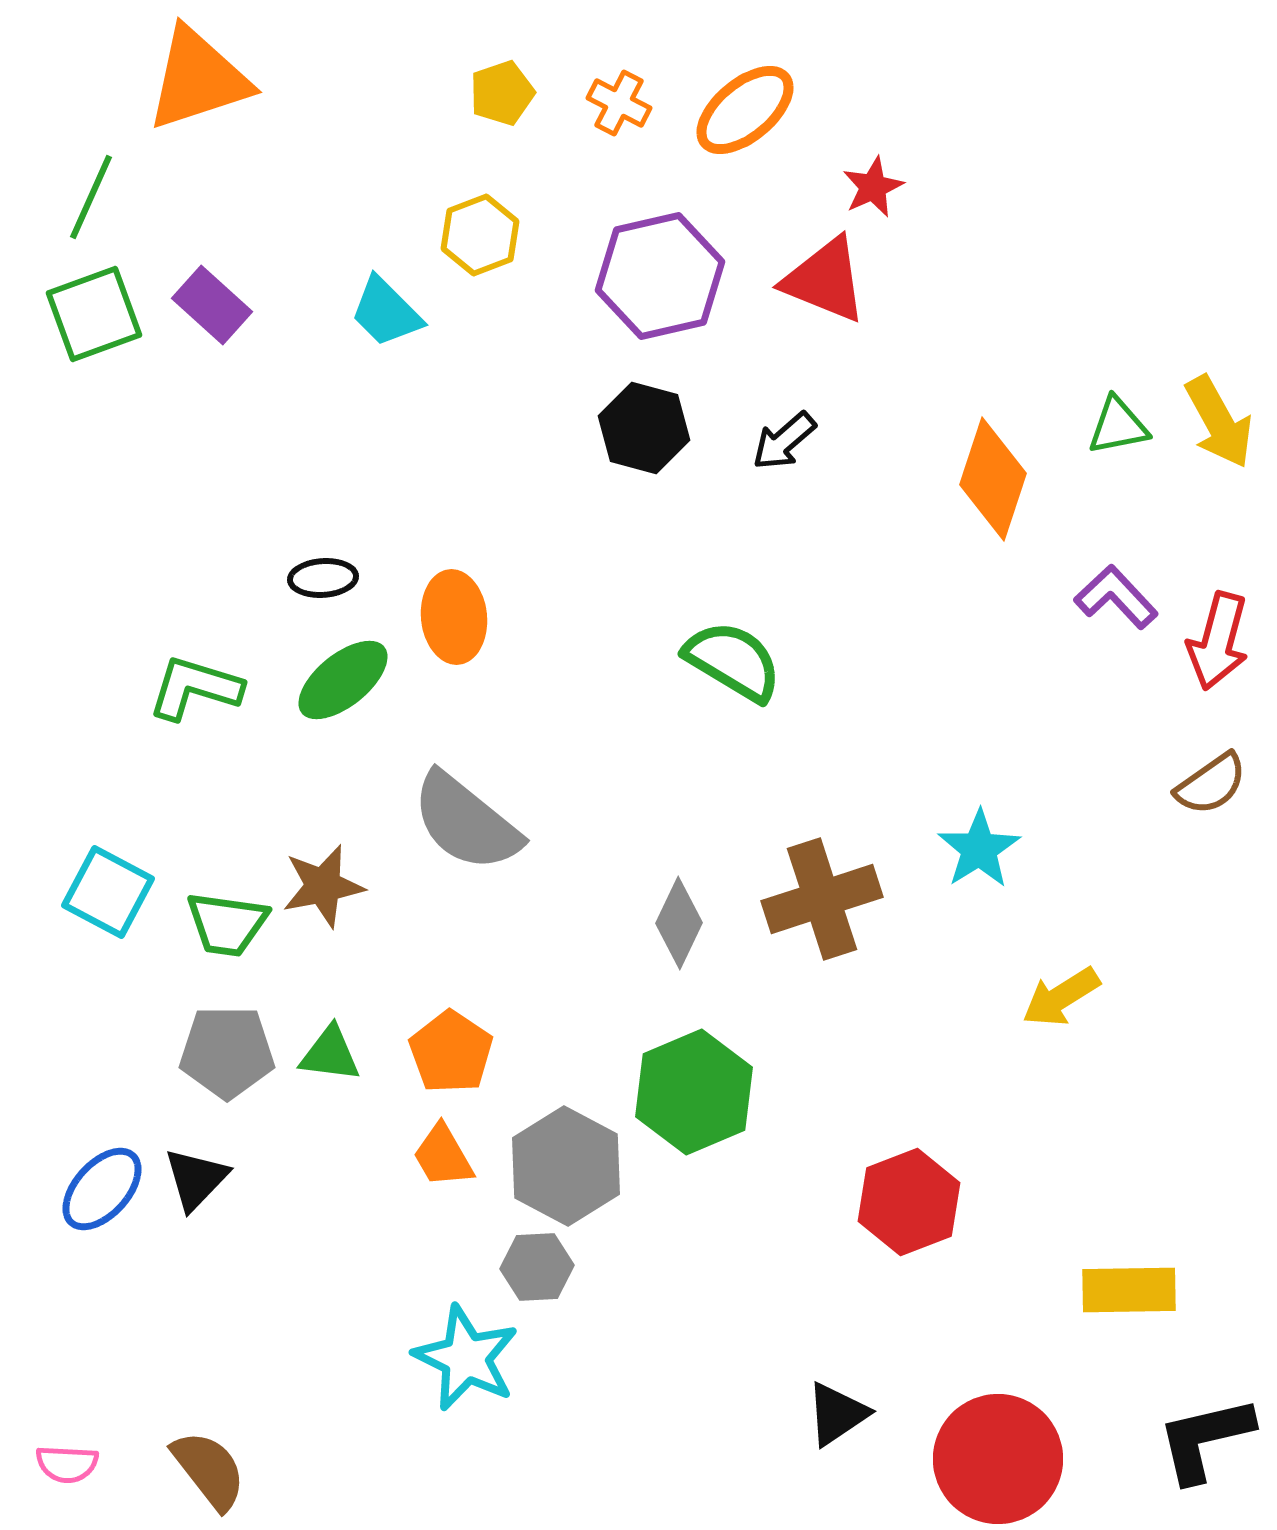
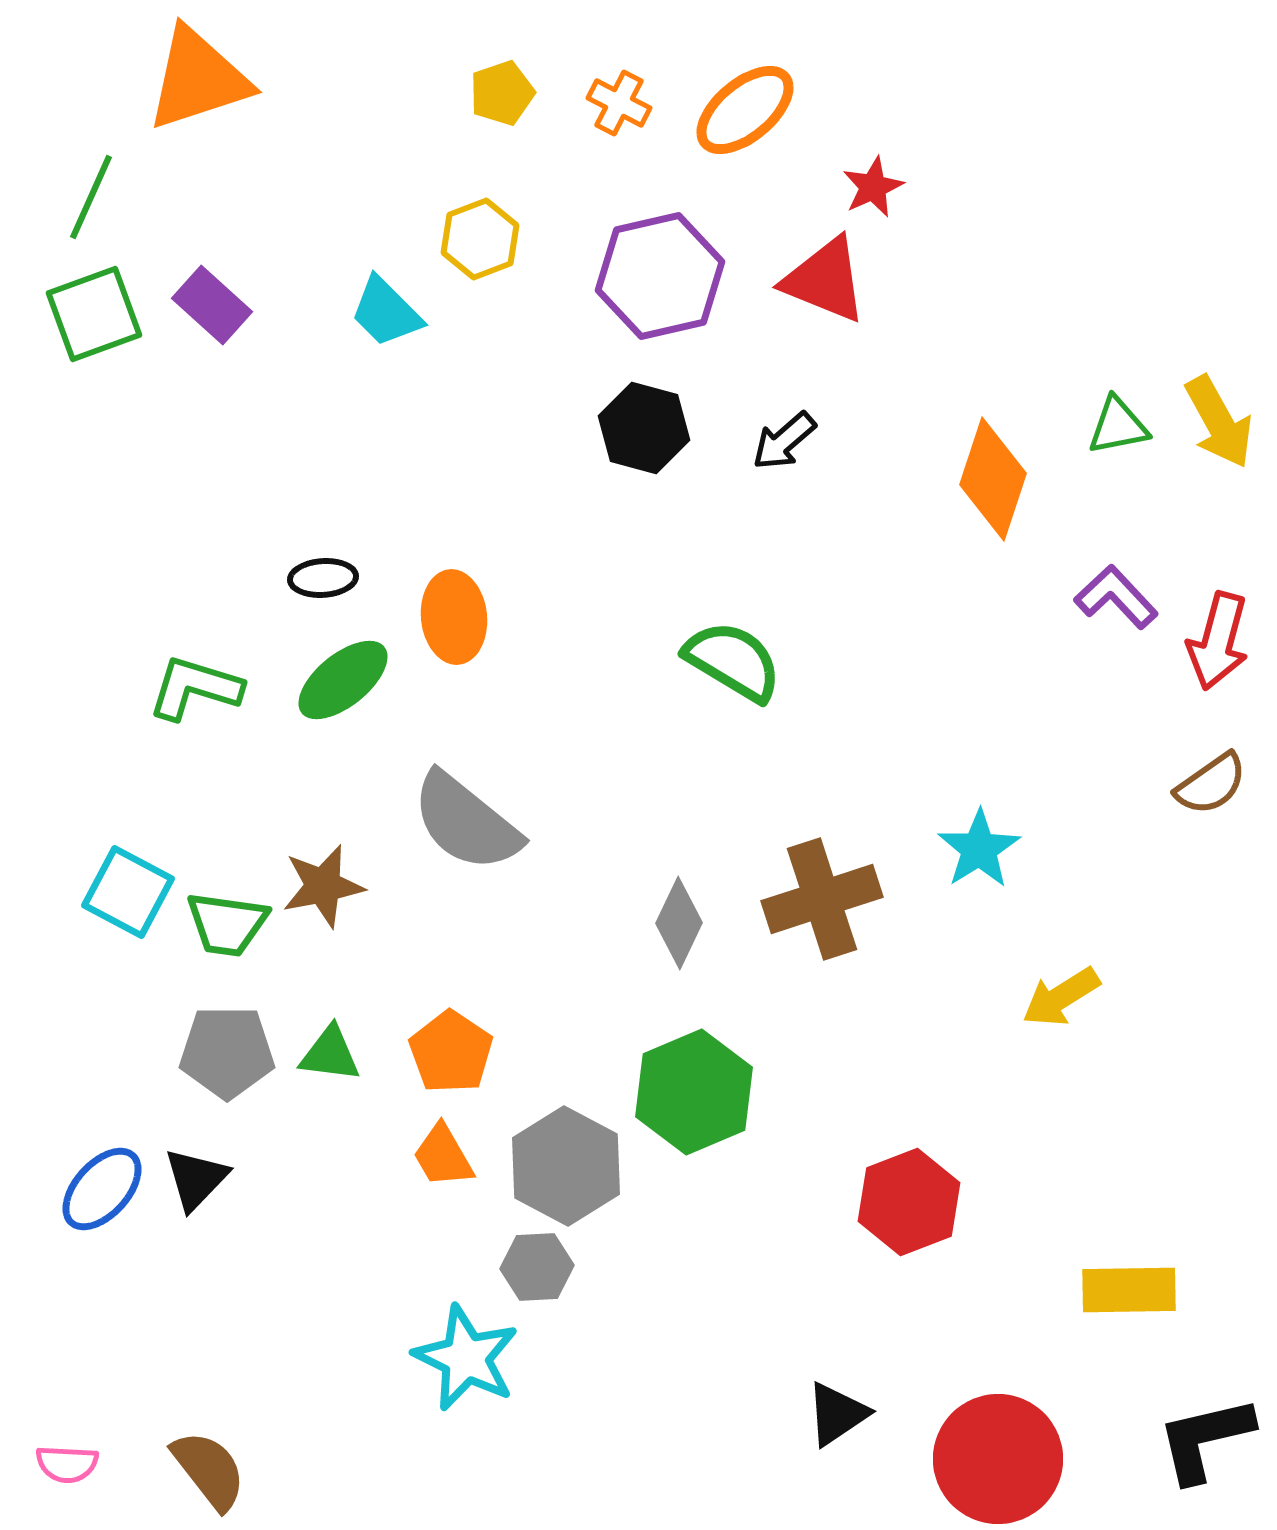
yellow hexagon at (480, 235): moved 4 px down
cyan square at (108, 892): moved 20 px right
